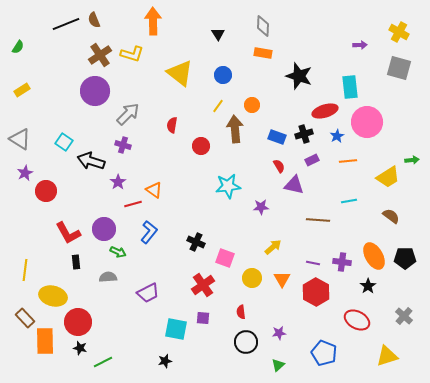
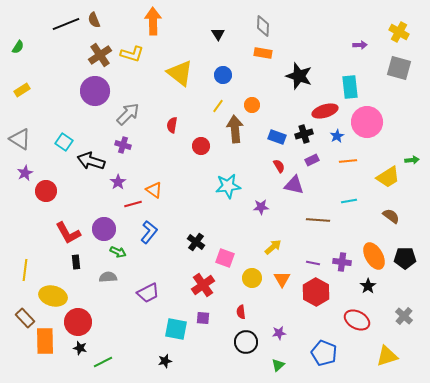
black cross at (196, 242): rotated 12 degrees clockwise
